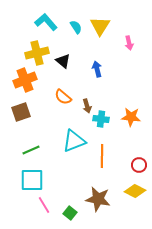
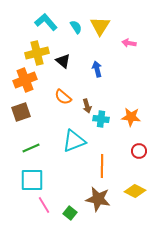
pink arrow: rotated 112 degrees clockwise
green line: moved 2 px up
orange line: moved 10 px down
red circle: moved 14 px up
